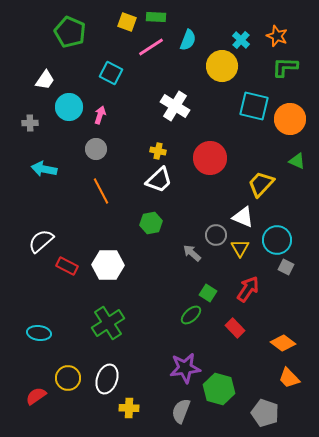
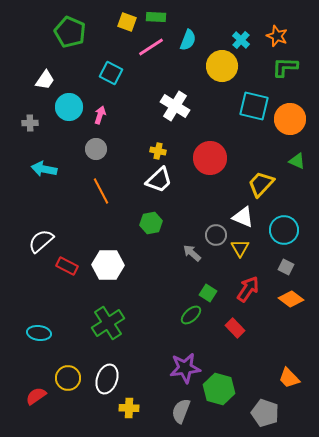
cyan circle at (277, 240): moved 7 px right, 10 px up
orange diamond at (283, 343): moved 8 px right, 44 px up
